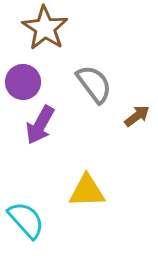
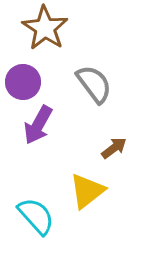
brown arrow: moved 23 px left, 32 px down
purple arrow: moved 2 px left
yellow triangle: rotated 36 degrees counterclockwise
cyan semicircle: moved 10 px right, 4 px up
